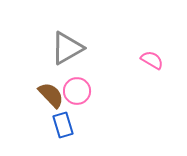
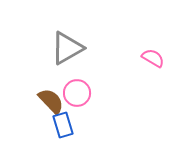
pink semicircle: moved 1 px right, 2 px up
pink circle: moved 2 px down
brown semicircle: moved 6 px down
